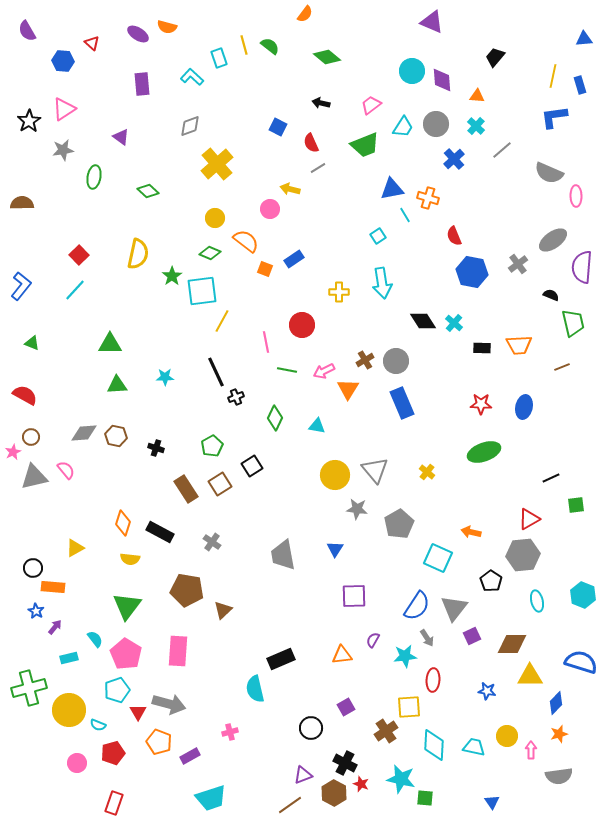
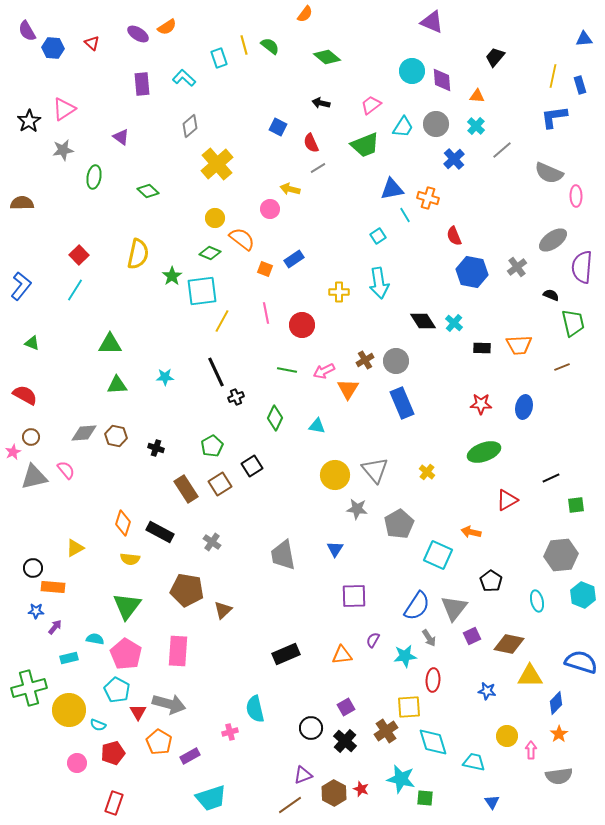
orange semicircle at (167, 27): rotated 48 degrees counterclockwise
blue hexagon at (63, 61): moved 10 px left, 13 px up
cyan L-shape at (192, 77): moved 8 px left, 1 px down
gray diamond at (190, 126): rotated 20 degrees counterclockwise
orange semicircle at (246, 241): moved 4 px left, 2 px up
gray cross at (518, 264): moved 1 px left, 3 px down
cyan arrow at (382, 283): moved 3 px left
cyan line at (75, 290): rotated 10 degrees counterclockwise
pink line at (266, 342): moved 29 px up
red triangle at (529, 519): moved 22 px left, 19 px up
gray hexagon at (523, 555): moved 38 px right
cyan square at (438, 558): moved 3 px up
blue star at (36, 611): rotated 28 degrees counterclockwise
gray arrow at (427, 638): moved 2 px right
cyan semicircle at (95, 639): rotated 42 degrees counterclockwise
brown diamond at (512, 644): moved 3 px left; rotated 12 degrees clockwise
black rectangle at (281, 659): moved 5 px right, 5 px up
cyan semicircle at (255, 689): moved 20 px down
cyan pentagon at (117, 690): rotated 25 degrees counterclockwise
orange star at (559, 734): rotated 18 degrees counterclockwise
orange pentagon at (159, 742): rotated 10 degrees clockwise
cyan diamond at (434, 745): moved 1 px left, 3 px up; rotated 20 degrees counterclockwise
cyan trapezoid at (474, 747): moved 15 px down
black cross at (345, 763): moved 22 px up; rotated 15 degrees clockwise
red star at (361, 784): moved 5 px down
